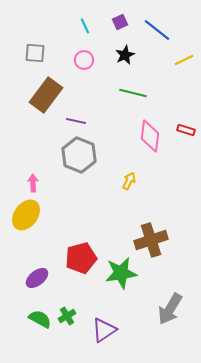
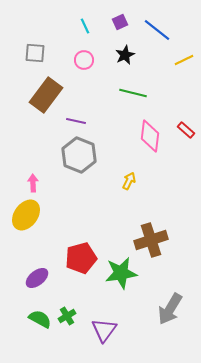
red rectangle: rotated 24 degrees clockwise
purple triangle: rotated 20 degrees counterclockwise
